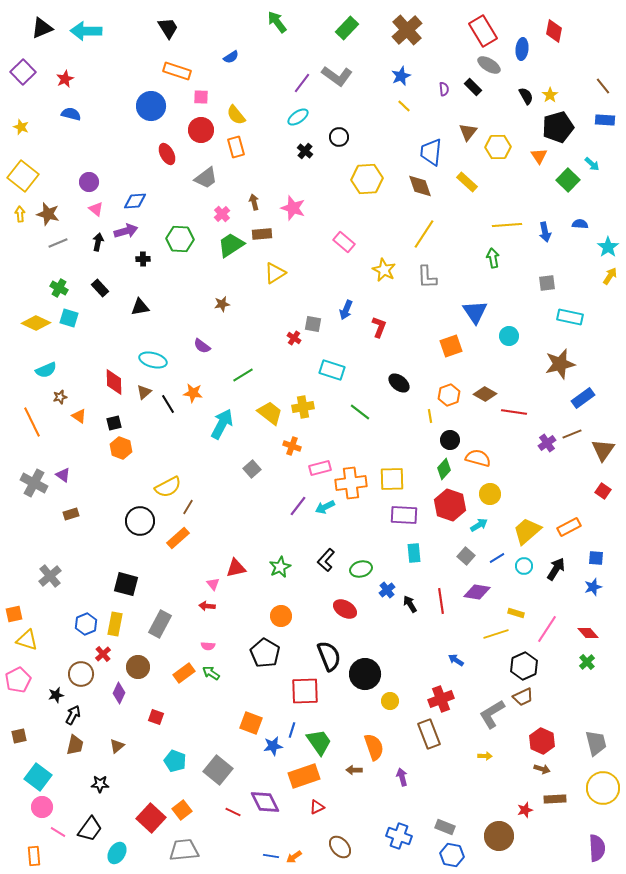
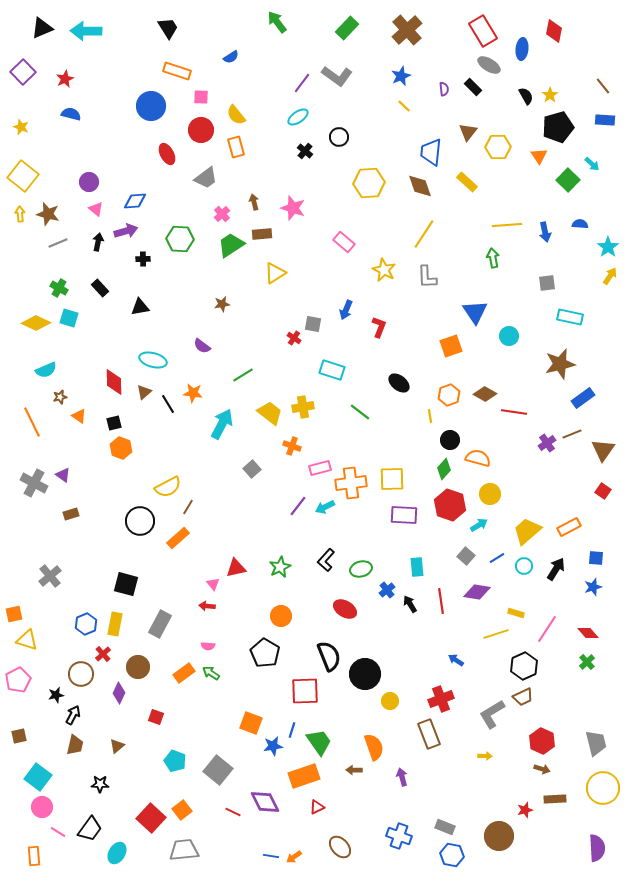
yellow hexagon at (367, 179): moved 2 px right, 4 px down
cyan rectangle at (414, 553): moved 3 px right, 14 px down
